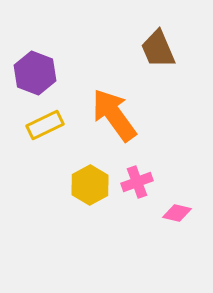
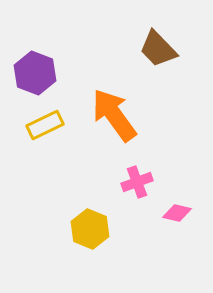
brown trapezoid: rotated 21 degrees counterclockwise
yellow hexagon: moved 44 px down; rotated 9 degrees counterclockwise
